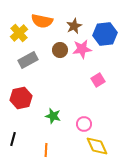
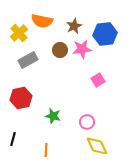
pink circle: moved 3 px right, 2 px up
